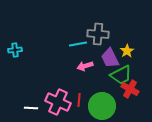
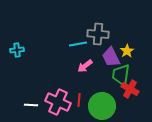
cyan cross: moved 2 px right
purple trapezoid: moved 1 px right, 1 px up
pink arrow: rotated 21 degrees counterclockwise
green trapezoid: rotated 125 degrees clockwise
white line: moved 3 px up
